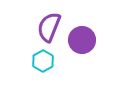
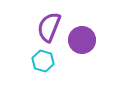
cyan hexagon: rotated 15 degrees counterclockwise
